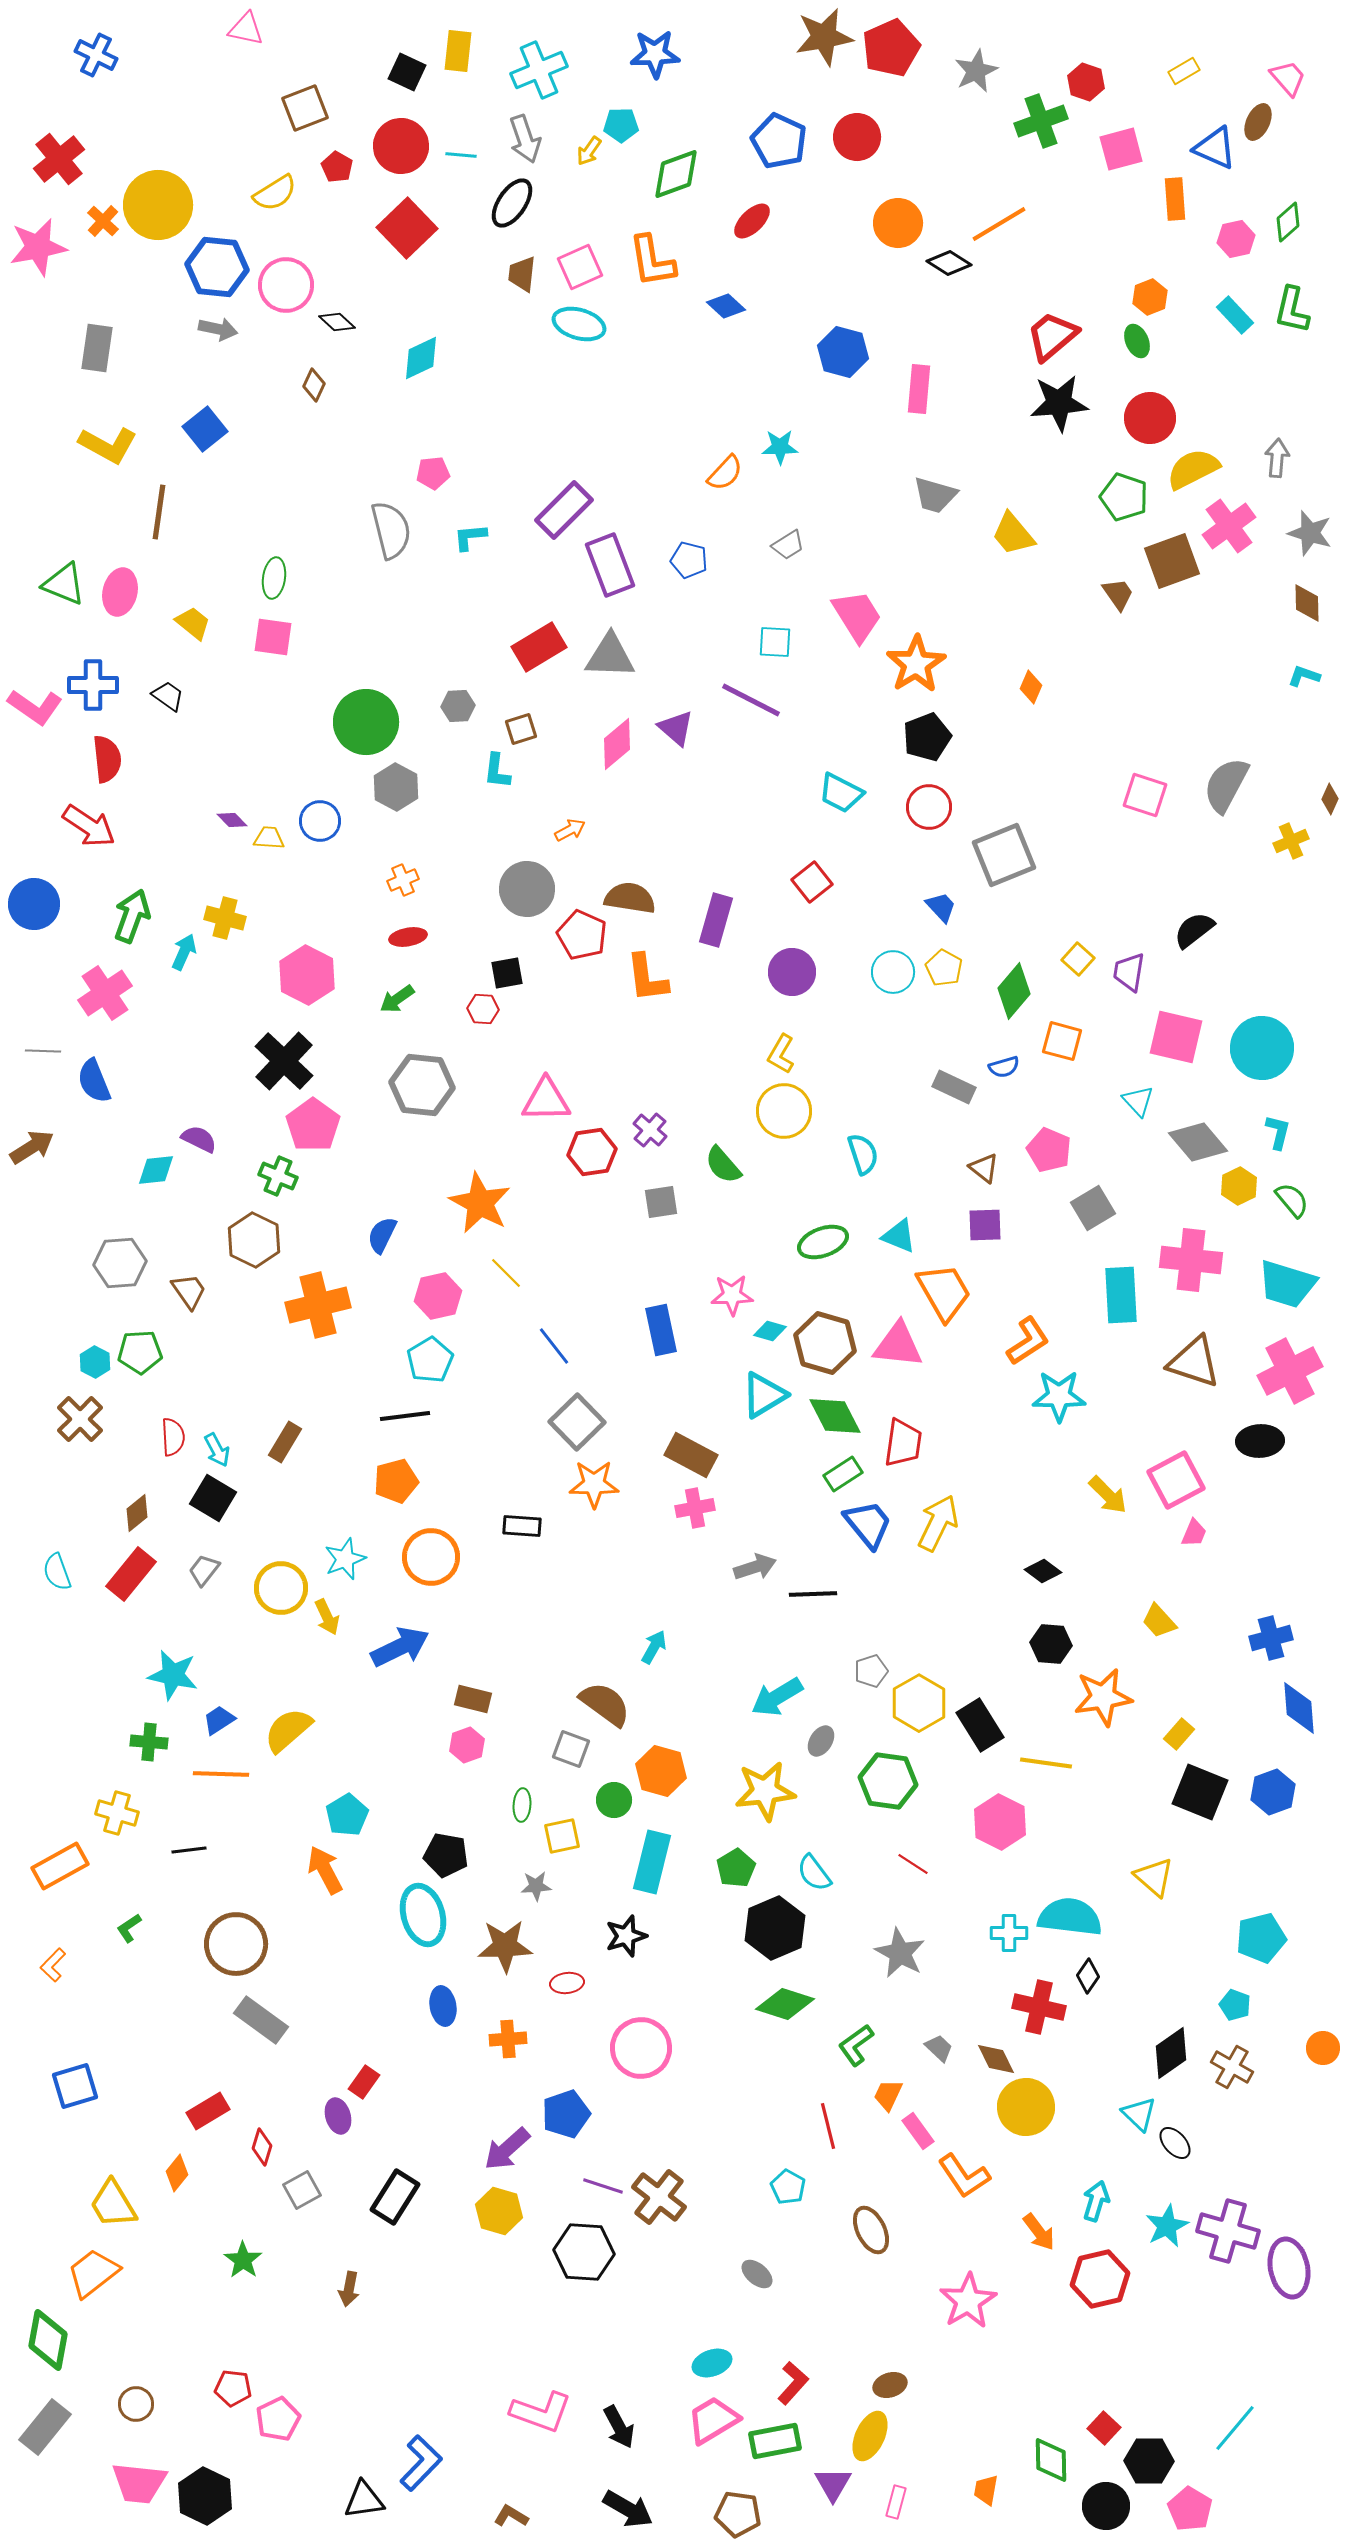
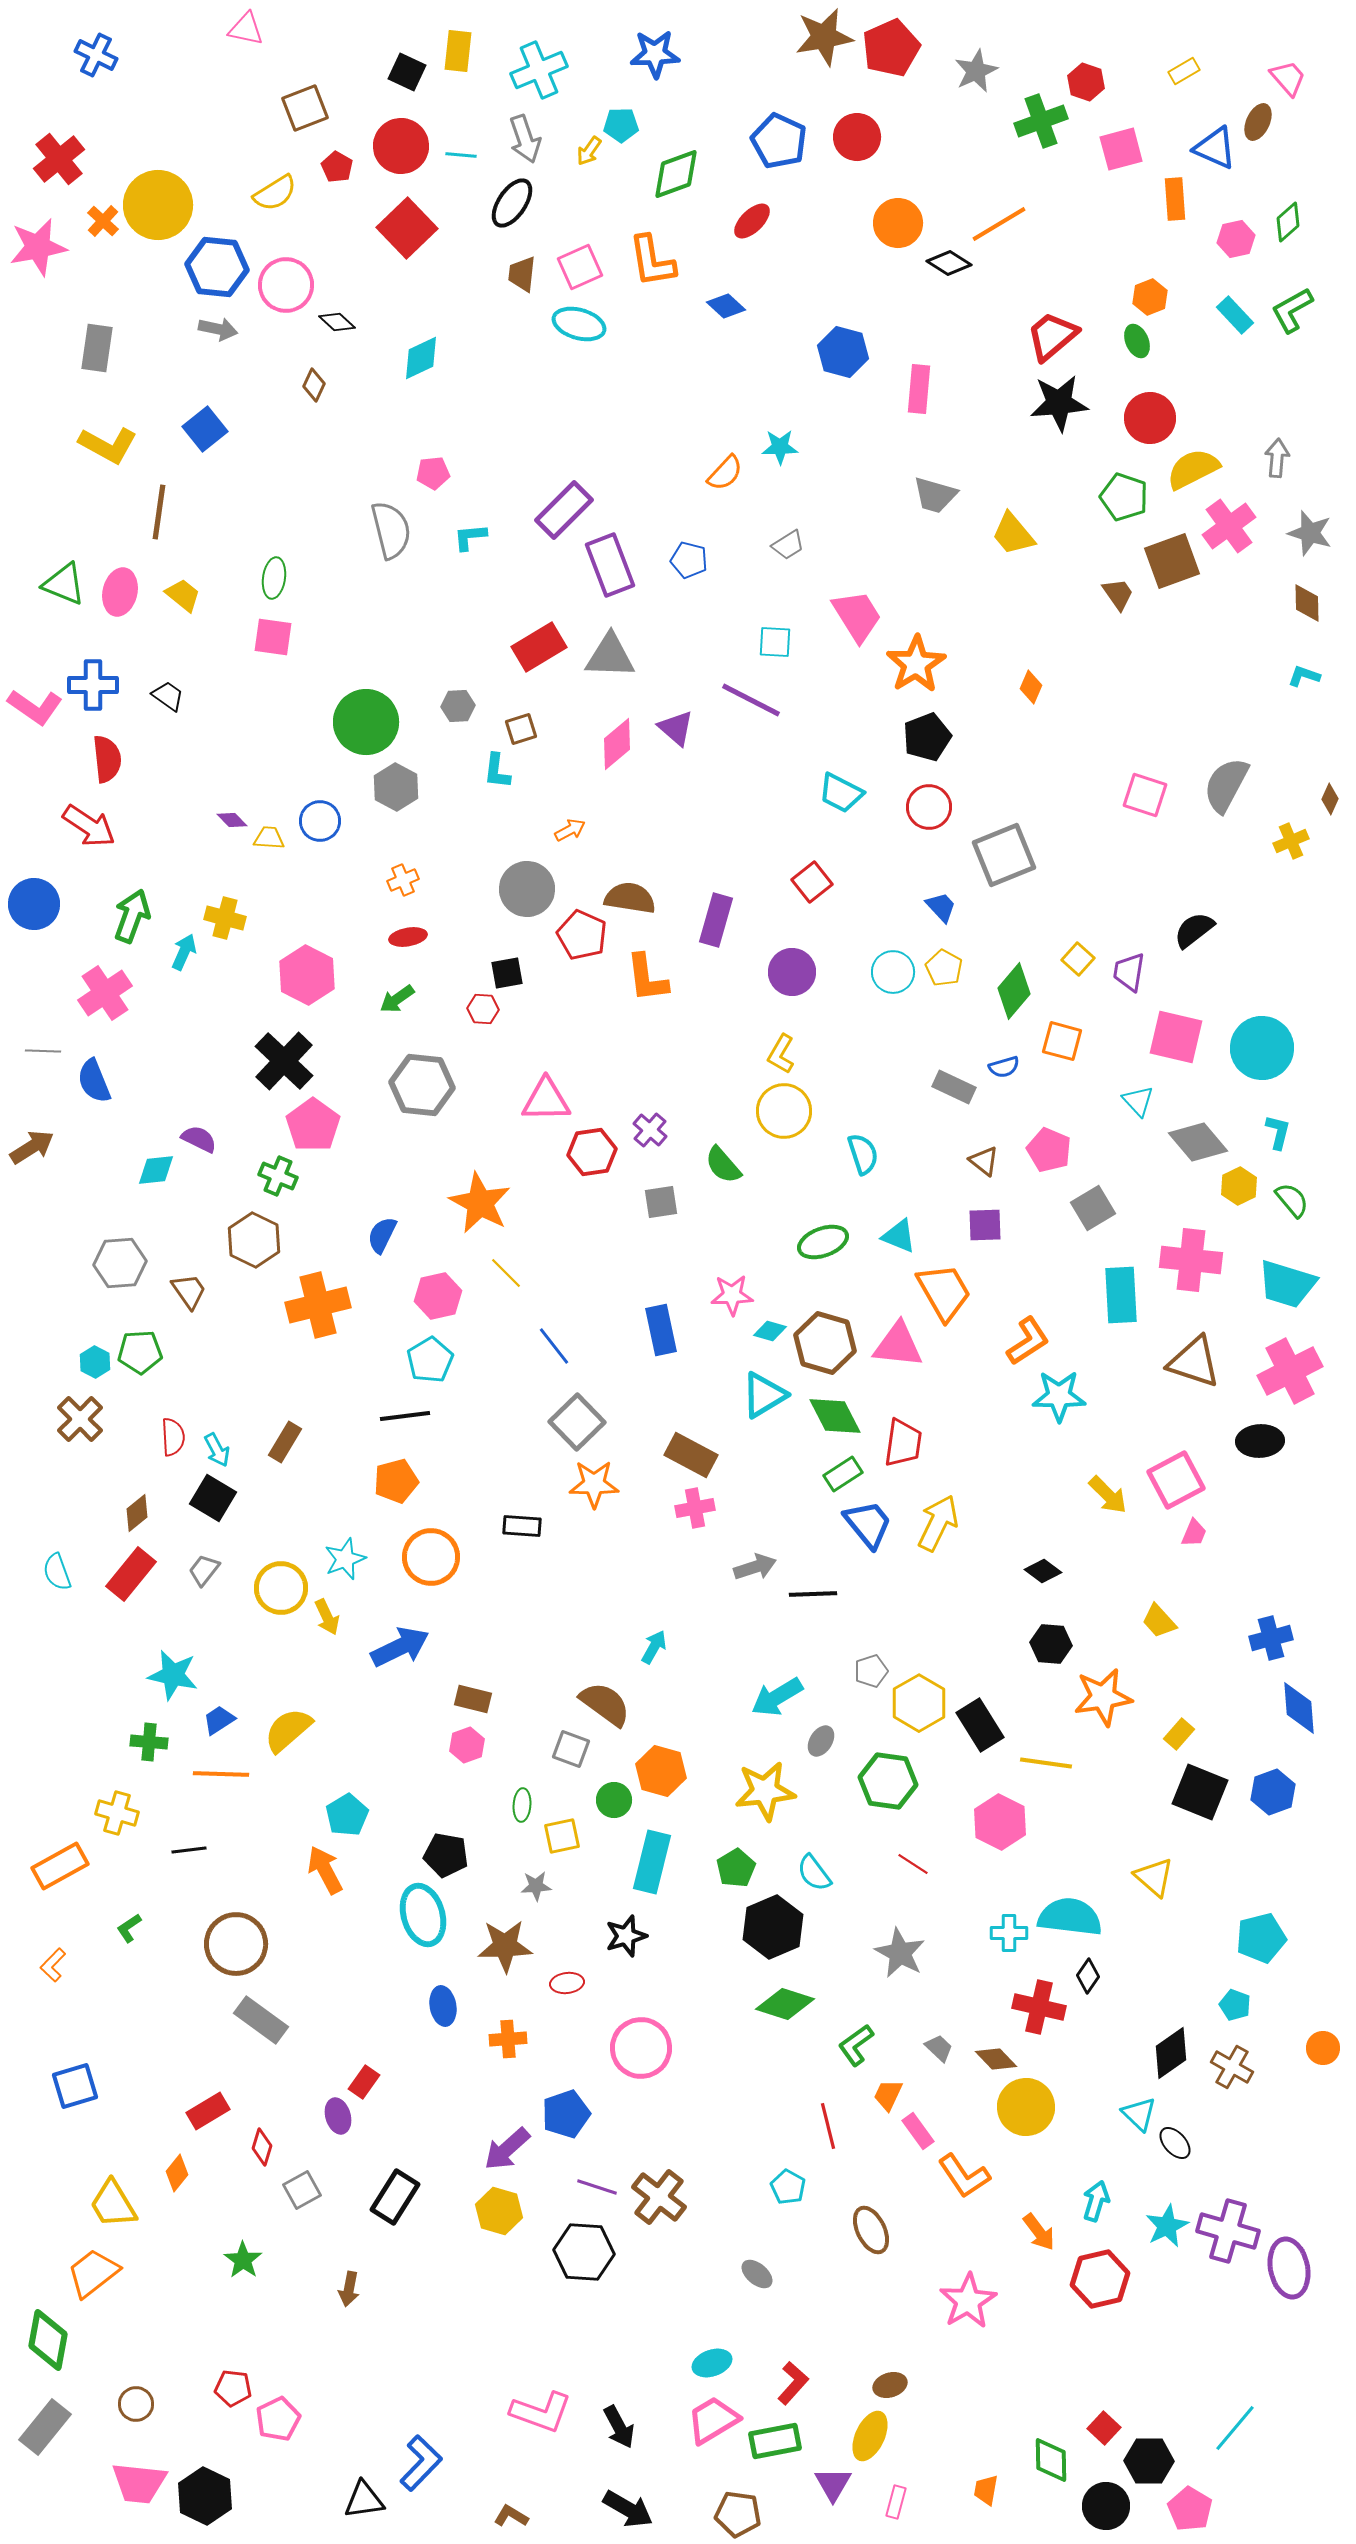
green L-shape at (1292, 310): rotated 48 degrees clockwise
yellow trapezoid at (193, 623): moved 10 px left, 28 px up
brown triangle at (984, 1168): moved 7 px up
black hexagon at (775, 1928): moved 2 px left, 1 px up
brown diamond at (996, 2059): rotated 18 degrees counterclockwise
purple line at (603, 2186): moved 6 px left, 1 px down
